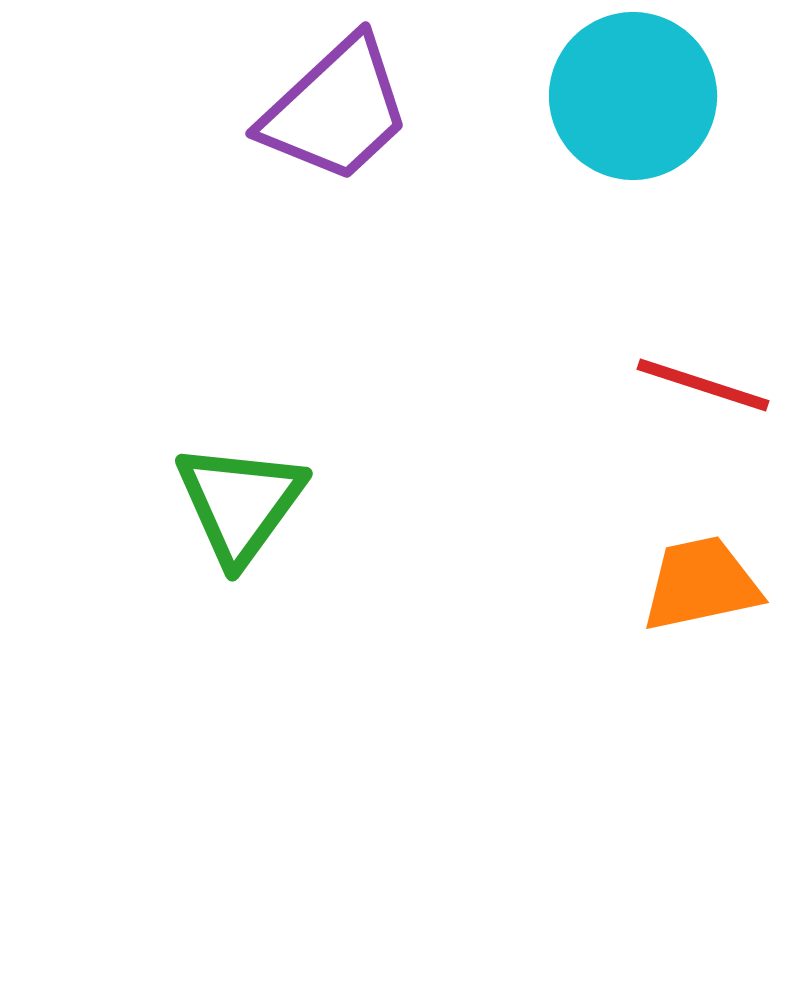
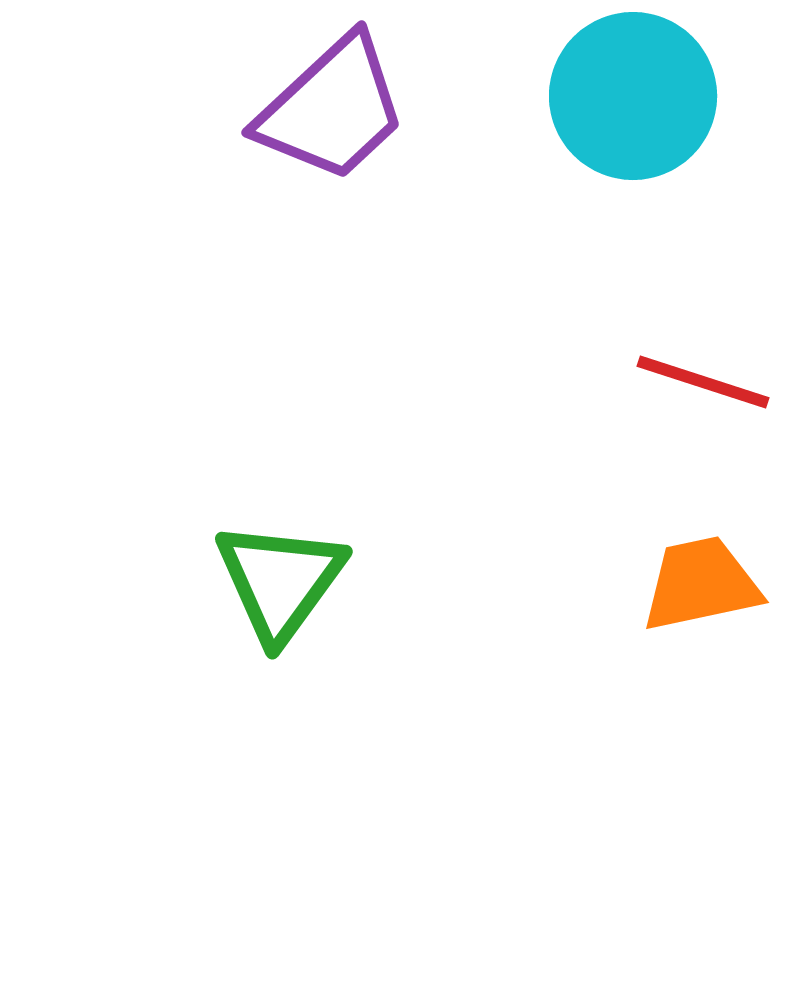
purple trapezoid: moved 4 px left, 1 px up
red line: moved 3 px up
green triangle: moved 40 px right, 78 px down
